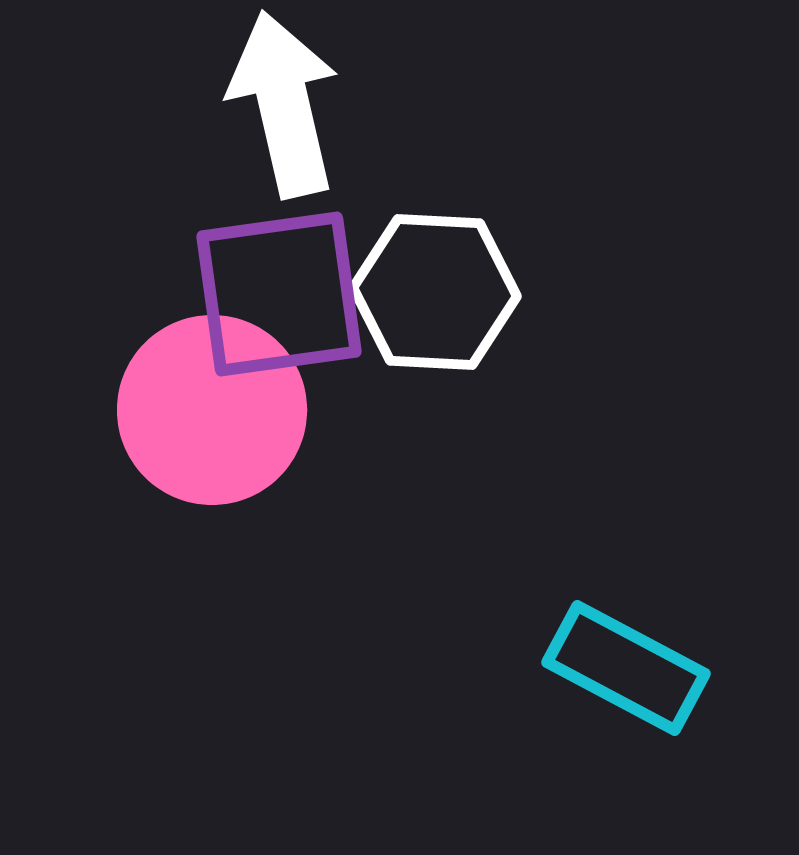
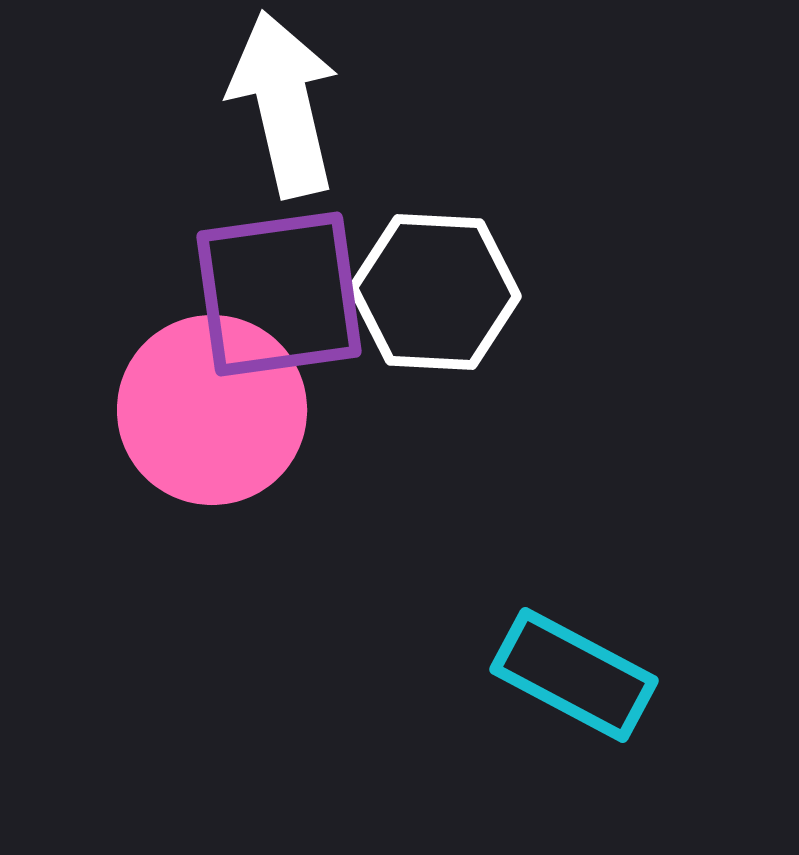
cyan rectangle: moved 52 px left, 7 px down
